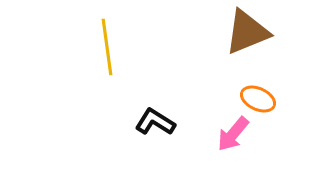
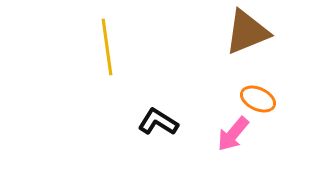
black L-shape: moved 3 px right
